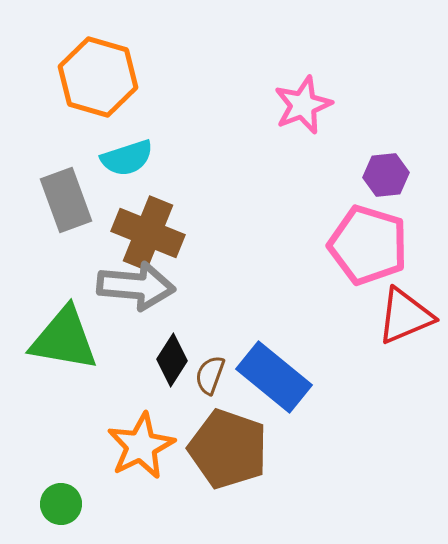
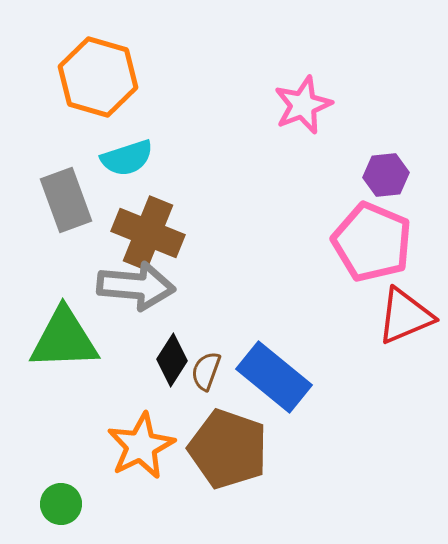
pink pentagon: moved 4 px right, 3 px up; rotated 6 degrees clockwise
green triangle: rotated 12 degrees counterclockwise
brown semicircle: moved 4 px left, 4 px up
